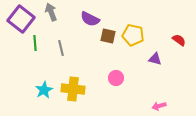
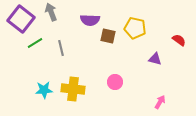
purple semicircle: moved 1 px down; rotated 24 degrees counterclockwise
yellow pentagon: moved 2 px right, 7 px up
green line: rotated 63 degrees clockwise
pink circle: moved 1 px left, 4 px down
cyan star: rotated 24 degrees clockwise
pink arrow: moved 1 px right, 4 px up; rotated 136 degrees clockwise
